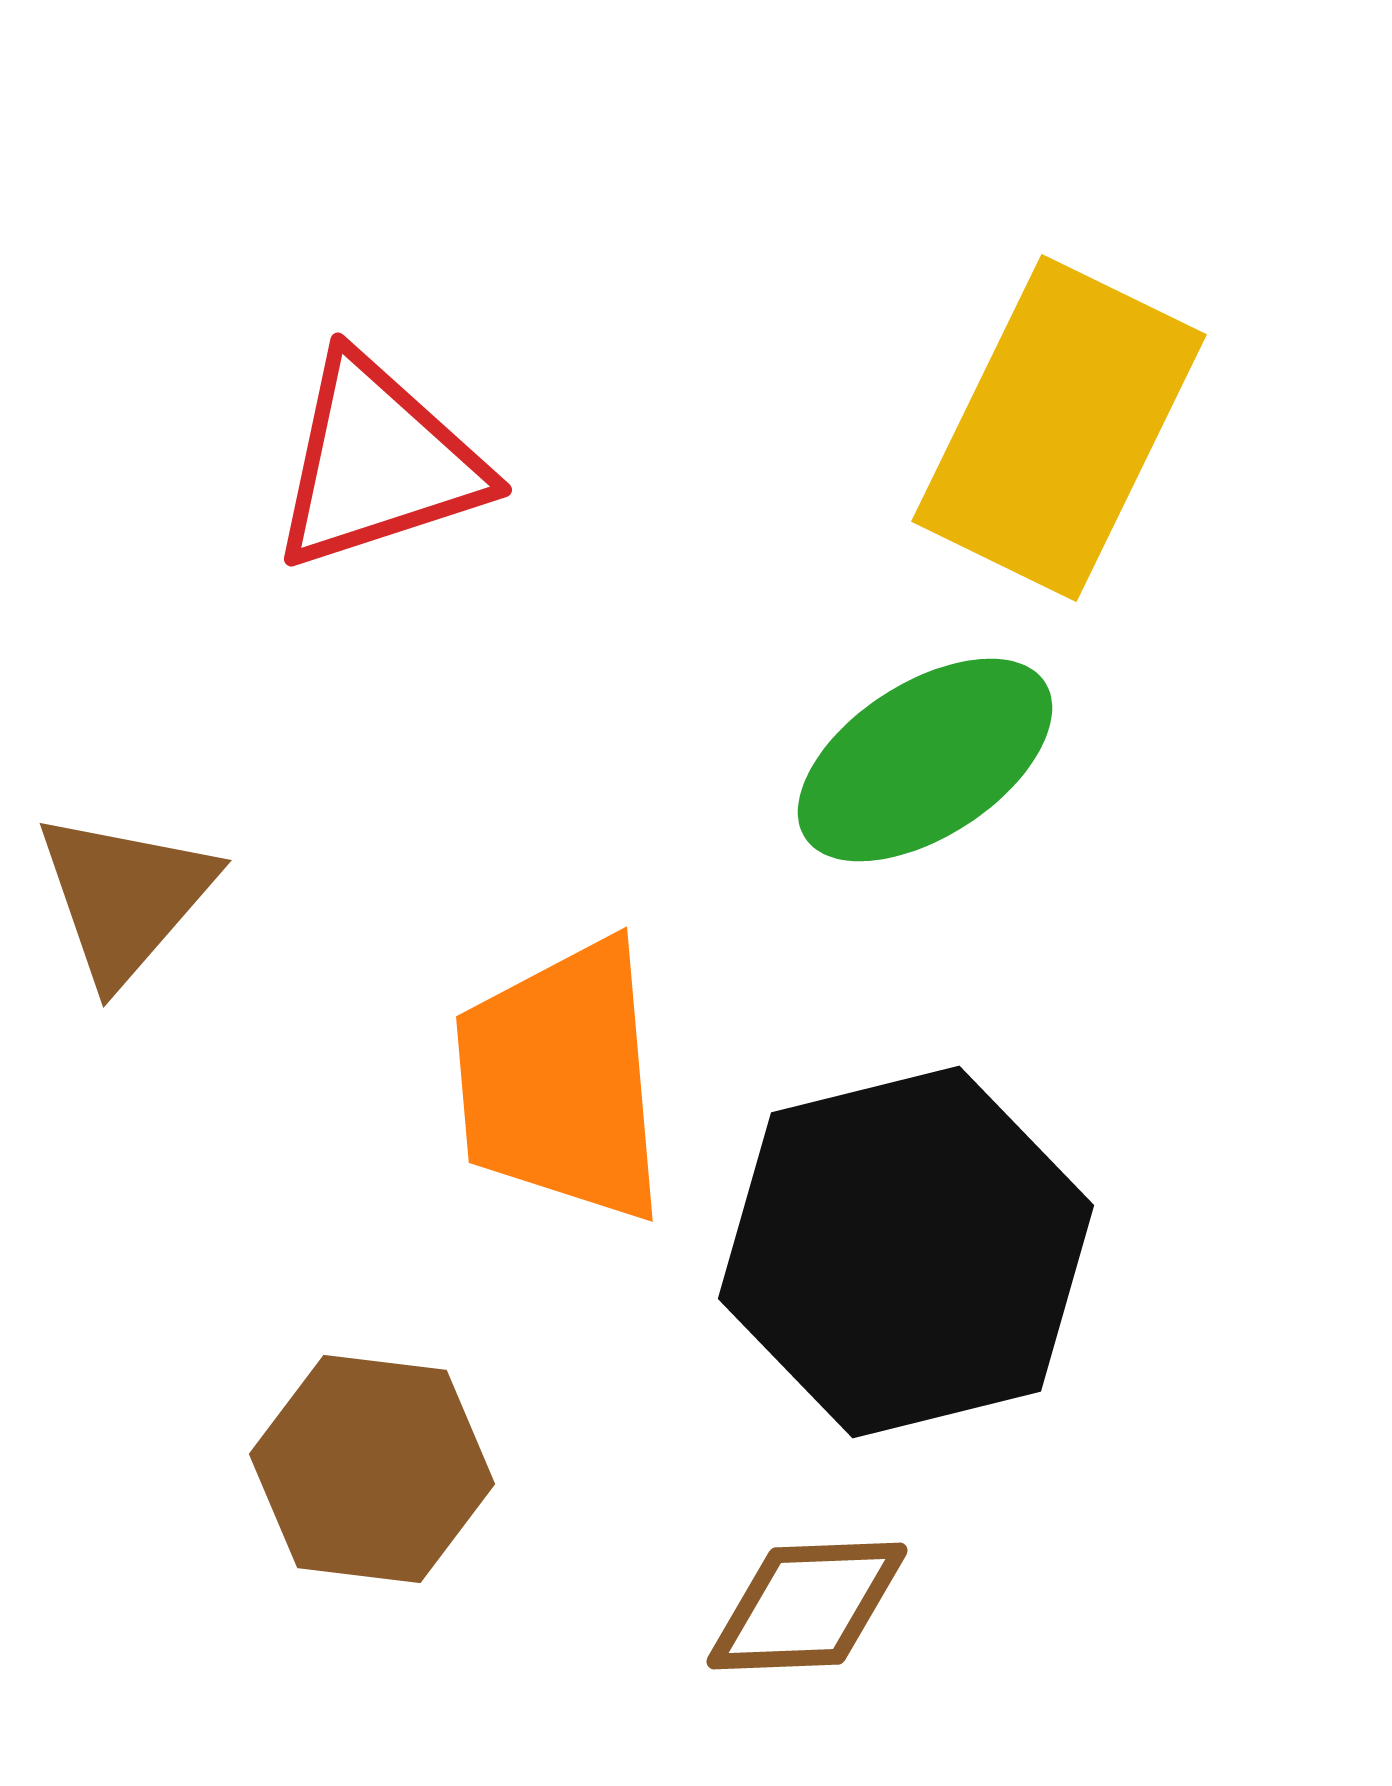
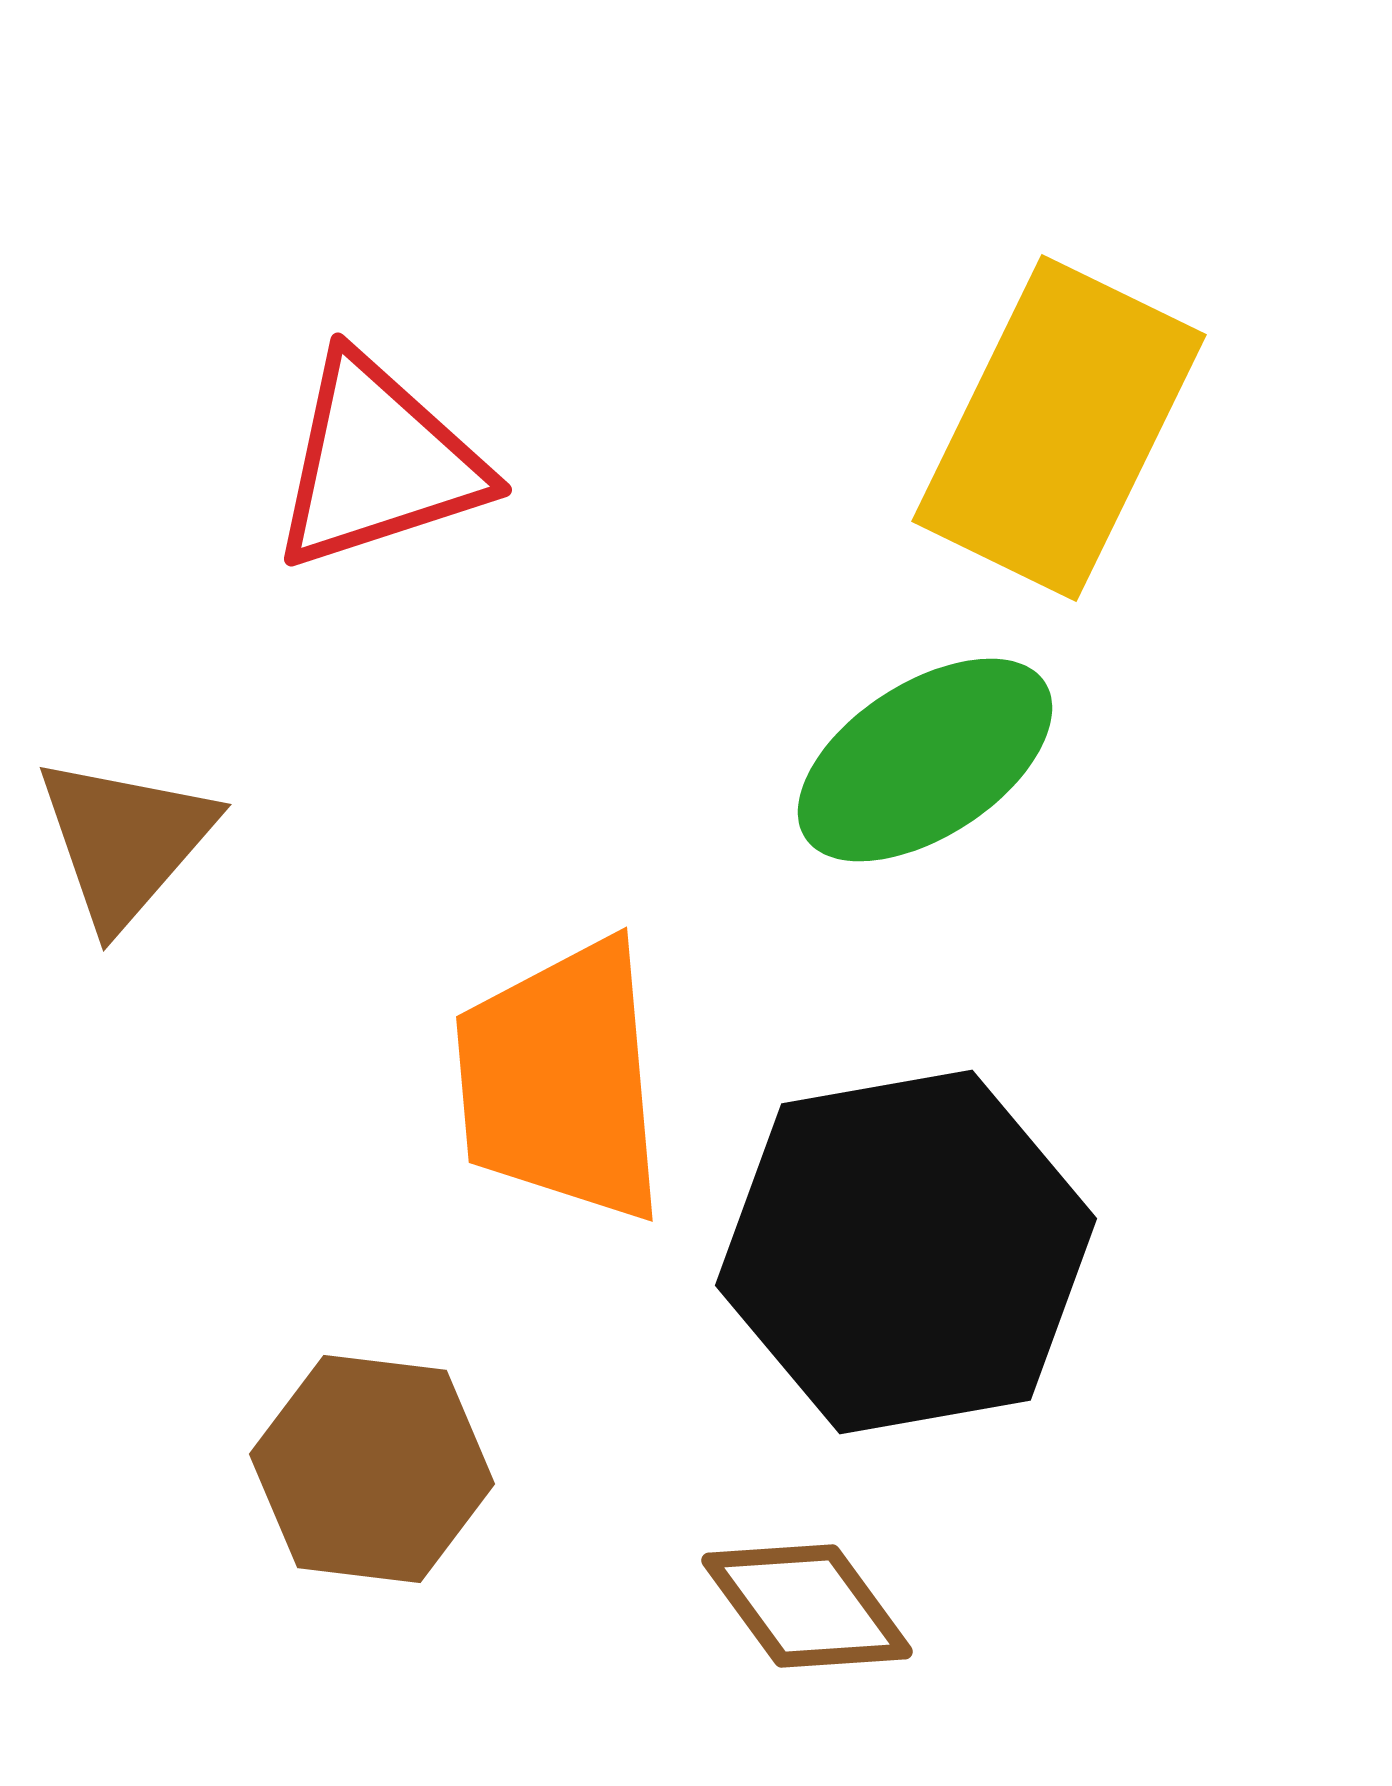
brown triangle: moved 56 px up
black hexagon: rotated 4 degrees clockwise
brown diamond: rotated 56 degrees clockwise
